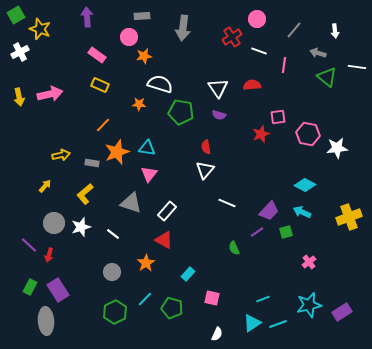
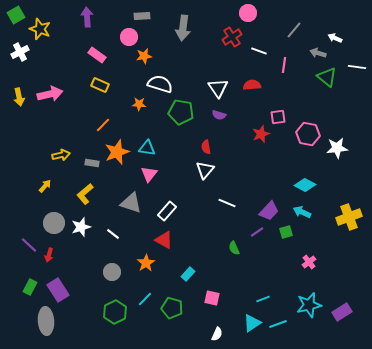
pink circle at (257, 19): moved 9 px left, 6 px up
white arrow at (335, 31): moved 7 px down; rotated 120 degrees clockwise
